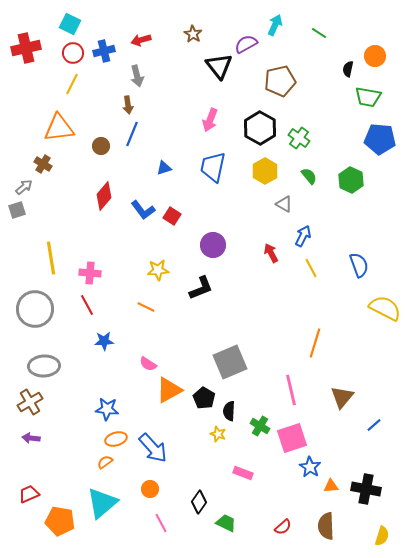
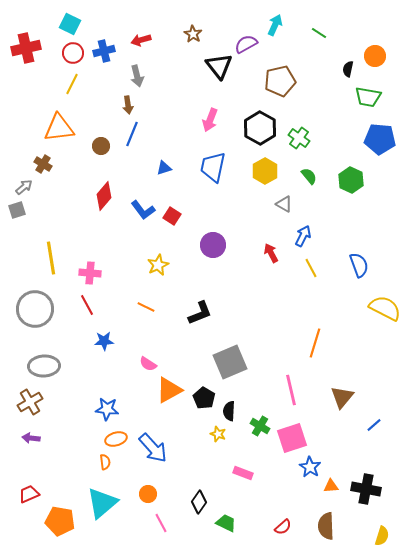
yellow star at (158, 270): moved 5 px up; rotated 20 degrees counterclockwise
black L-shape at (201, 288): moved 1 px left, 25 px down
orange semicircle at (105, 462): rotated 119 degrees clockwise
orange circle at (150, 489): moved 2 px left, 5 px down
